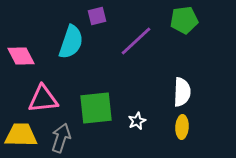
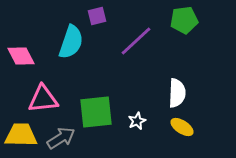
white semicircle: moved 5 px left, 1 px down
green square: moved 4 px down
yellow ellipse: rotated 60 degrees counterclockwise
gray arrow: rotated 40 degrees clockwise
